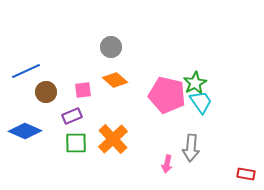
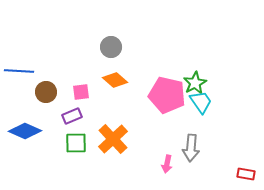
blue line: moved 7 px left; rotated 28 degrees clockwise
pink square: moved 2 px left, 2 px down
